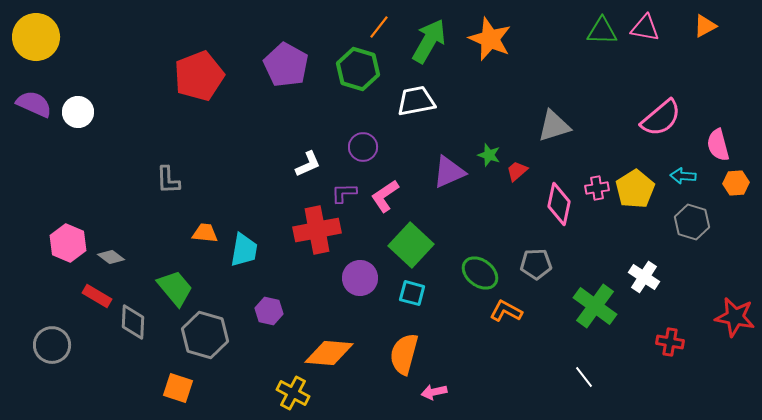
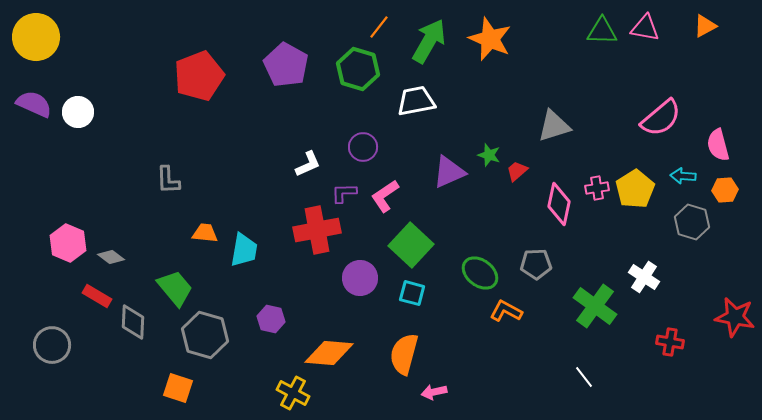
orange hexagon at (736, 183): moved 11 px left, 7 px down
purple hexagon at (269, 311): moved 2 px right, 8 px down
